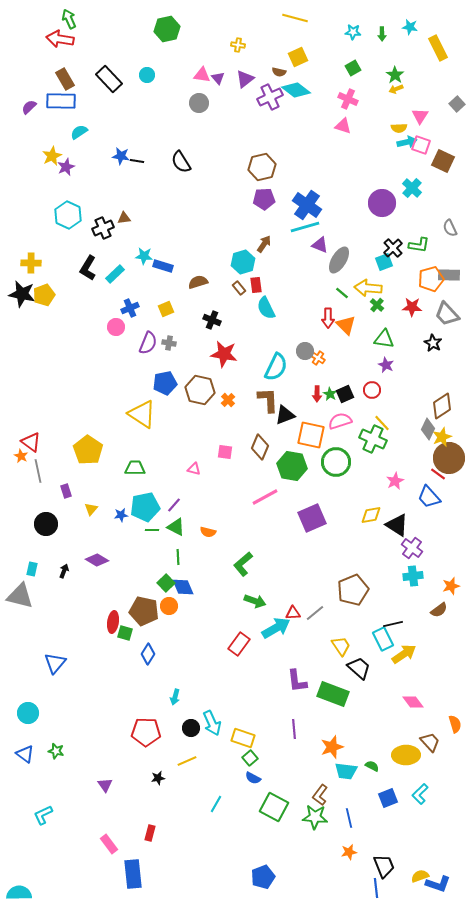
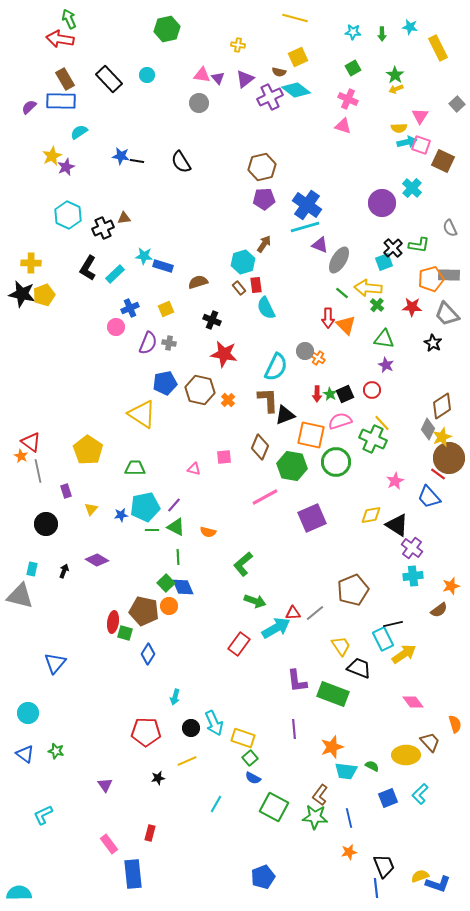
pink square at (225, 452): moved 1 px left, 5 px down; rotated 14 degrees counterclockwise
black trapezoid at (359, 668): rotated 20 degrees counterclockwise
cyan arrow at (212, 723): moved 2 px right
